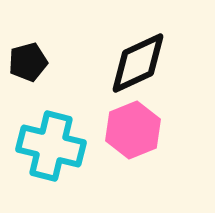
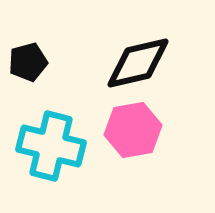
black diamond: rotated 12 degrees clockwise
pink hexagon: rotated 12 degrees clockwise
